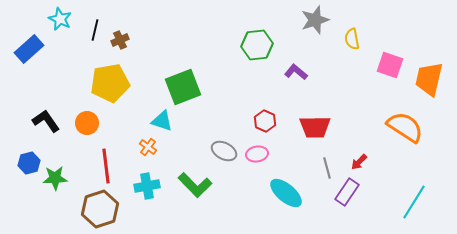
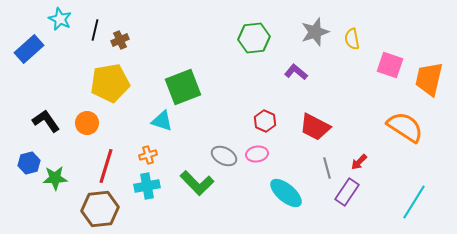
gray star: moved 12 px down
green hexagon: moved 3 px left, 7 px up
red trapezoid: rotated 28 degrees clockwise
orange cross: moved 8 px down; rotated 36 degrees clockwise
gray ellipse: moved 5 px down
red line: rotated 24 degrees clockwise
green L-shape: moved 2 px right, 2 px up
brown hexagon: rotated 12 degrees clockwise
